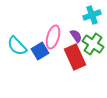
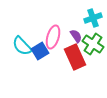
cyan cross: moved 1 px right, 3 px down
cyan semicircle: moved 5 px right
